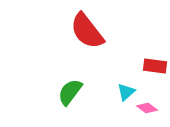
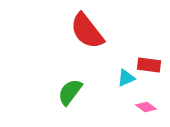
red rectangle: moved 6 px left, 1 px up
cyan triangle: moved 14 px up; rotated 18 degrees clockwise
pink diamond: moved 1 px left, 1 px up
